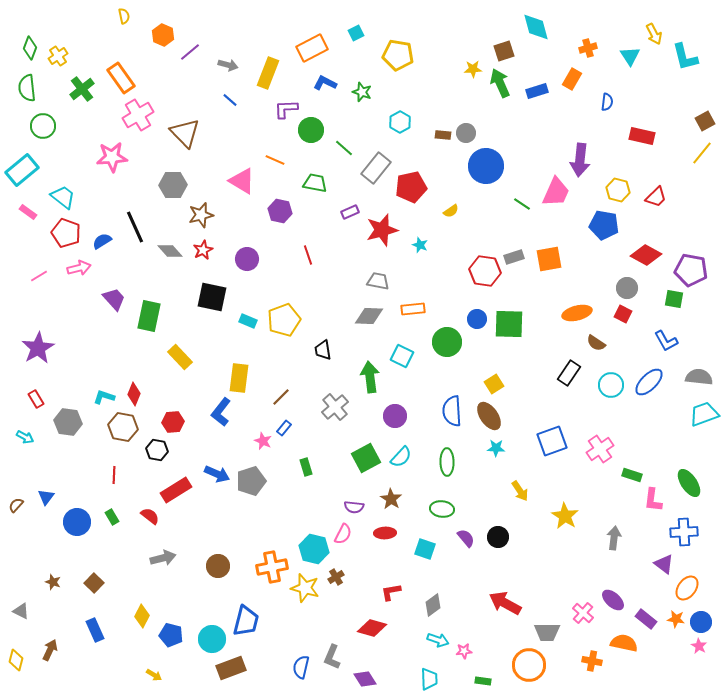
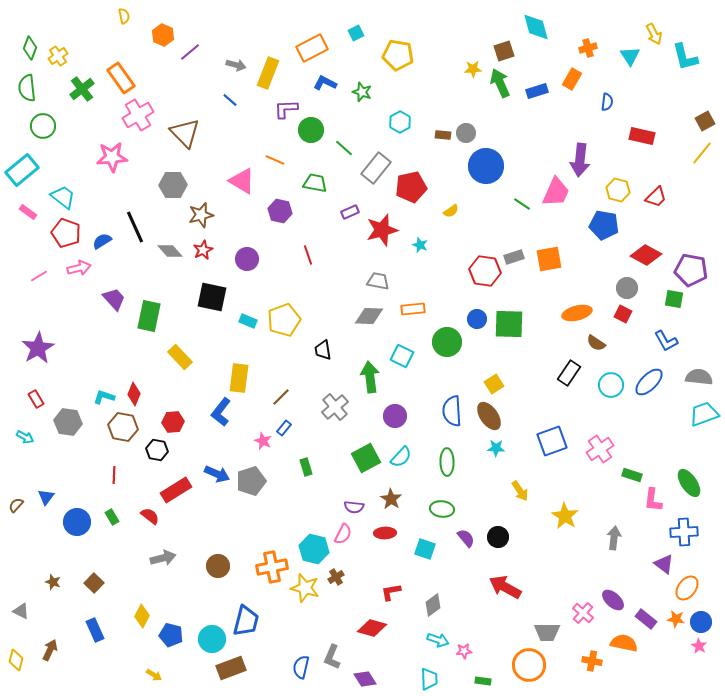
gray arrow at (228, 65): moved 8 px right
red arrow at (505, 603): moved 16 px up
